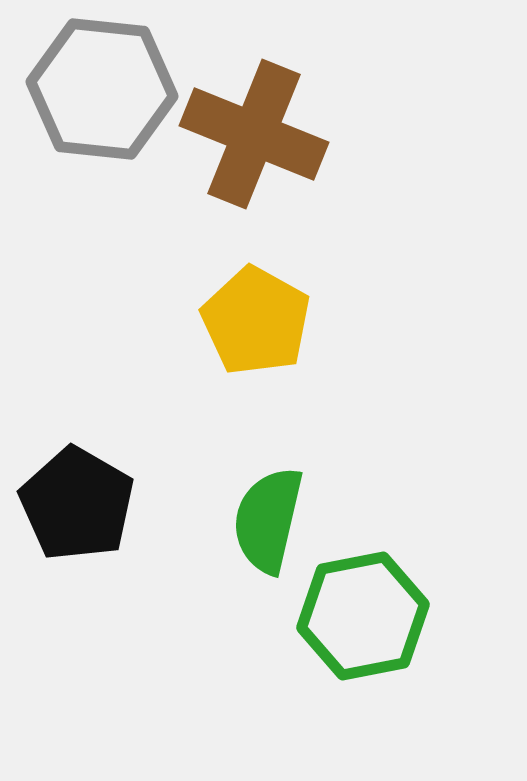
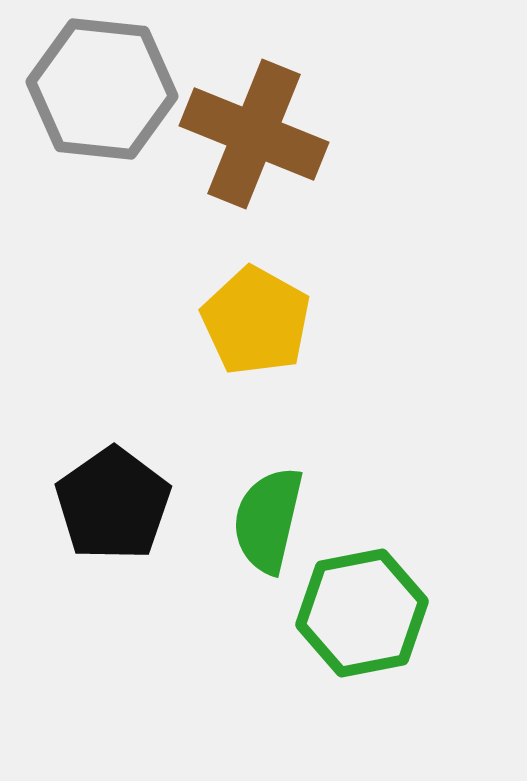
black pentagon: moved 36 px right; rotated 7 degrees clockwise
green hexagon: moved 1 px left, 3 px up
